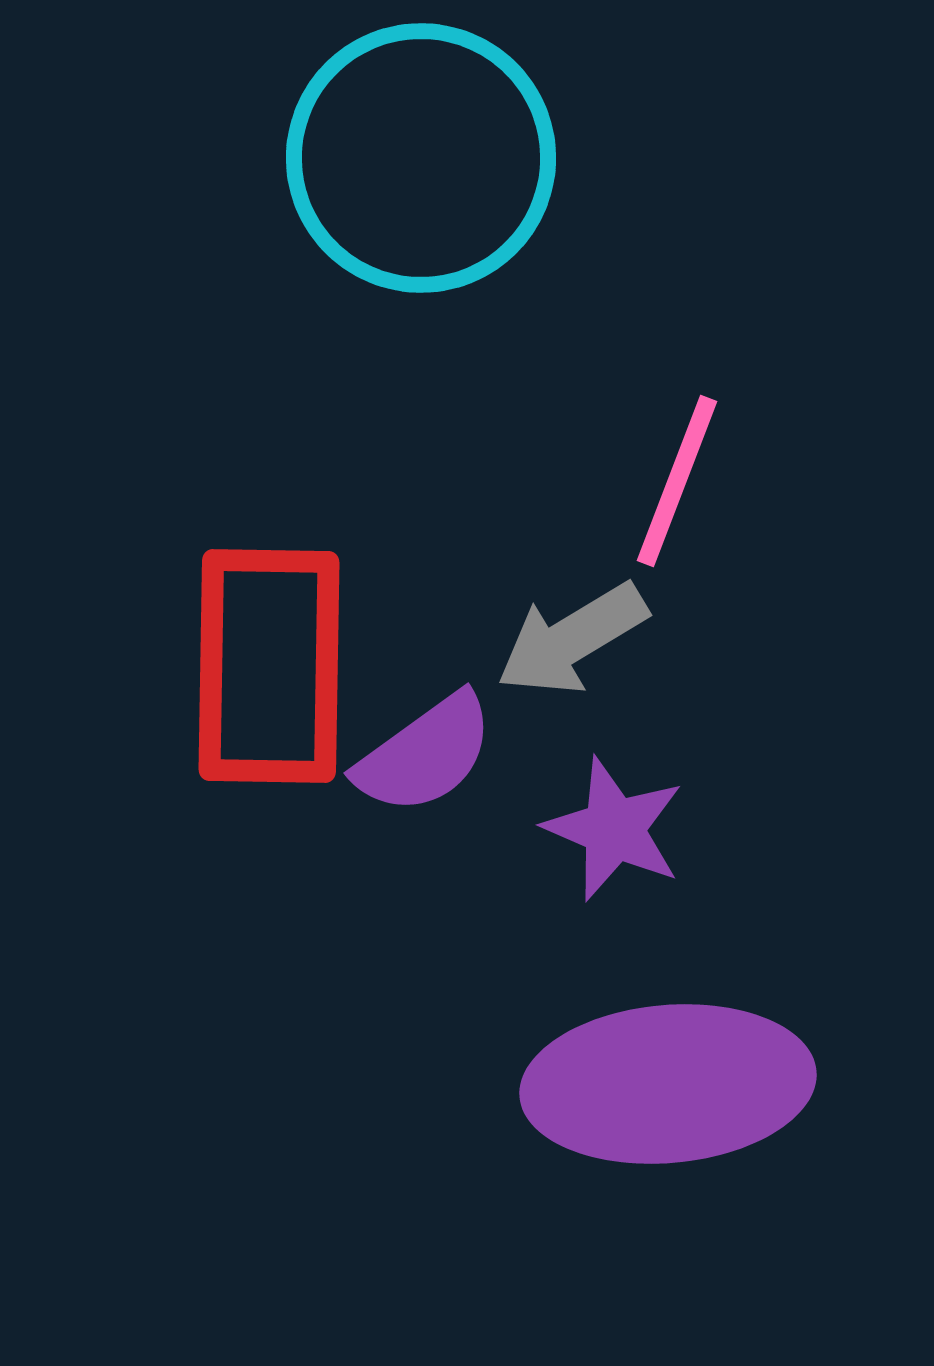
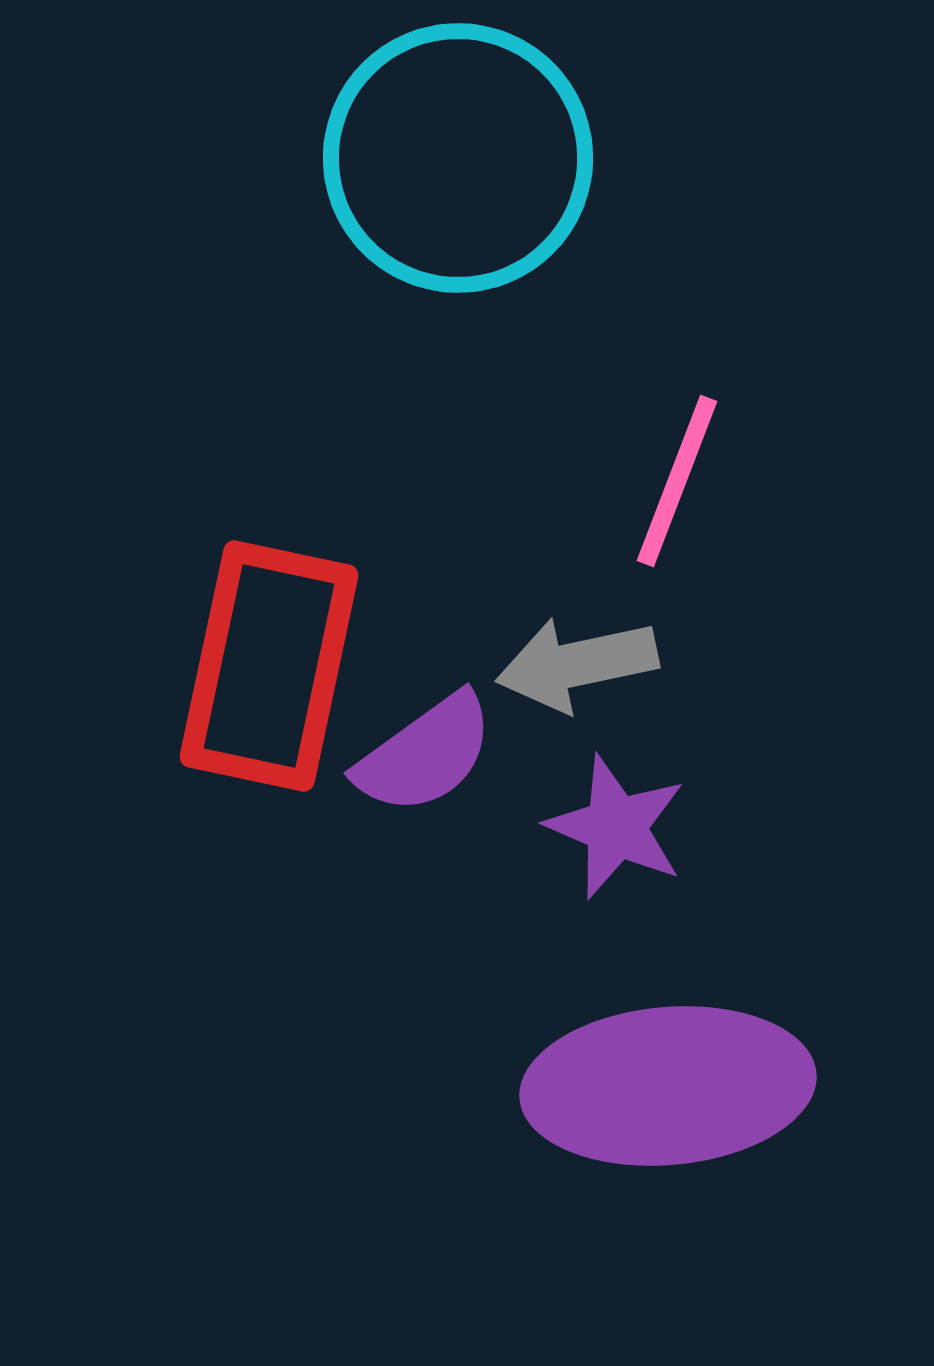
cyan circle: moved 37 px right
gray arrow: moved 5 px right, 25 px down; rotated 19 degrees clockwise
red rectangle: rotated 11 degrees clockwise
purple star: moved 2 px right, 2 px up
purple ellipse: moved 2 px down
